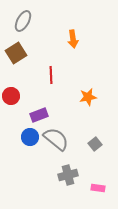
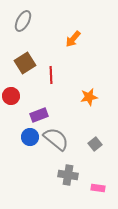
orange arrow: rotated 48 degrees clockwise
brown square: moved 9 px right, 10 px down
orange star: moved 1 px right
gray cross: rotated 24 degrees clockwise
